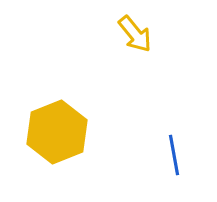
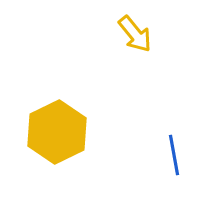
yellow hexagon: rotated 4 degrees counterclockwise
